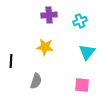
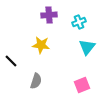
cyan cross: moved 1 px left, 1 px down
yellow star: moved 4 px left, 2 px up
cyan triangle: moved 5 px up
black line: rotated 48 degrees counterclockwise
pink square: rotated 28 degrees counterclockwise
